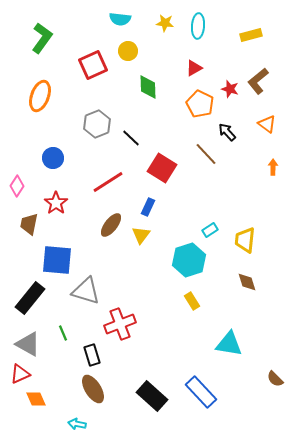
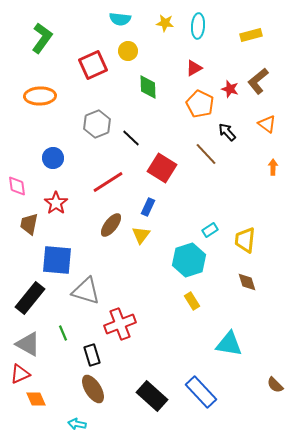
orange ellipse at (40, 96): rotated 68 degrees clockwise
pink diamond at (17, 186): rotated 40 degrees counterclockwise
brown semicircle at (275, 379): moved 6 px down
